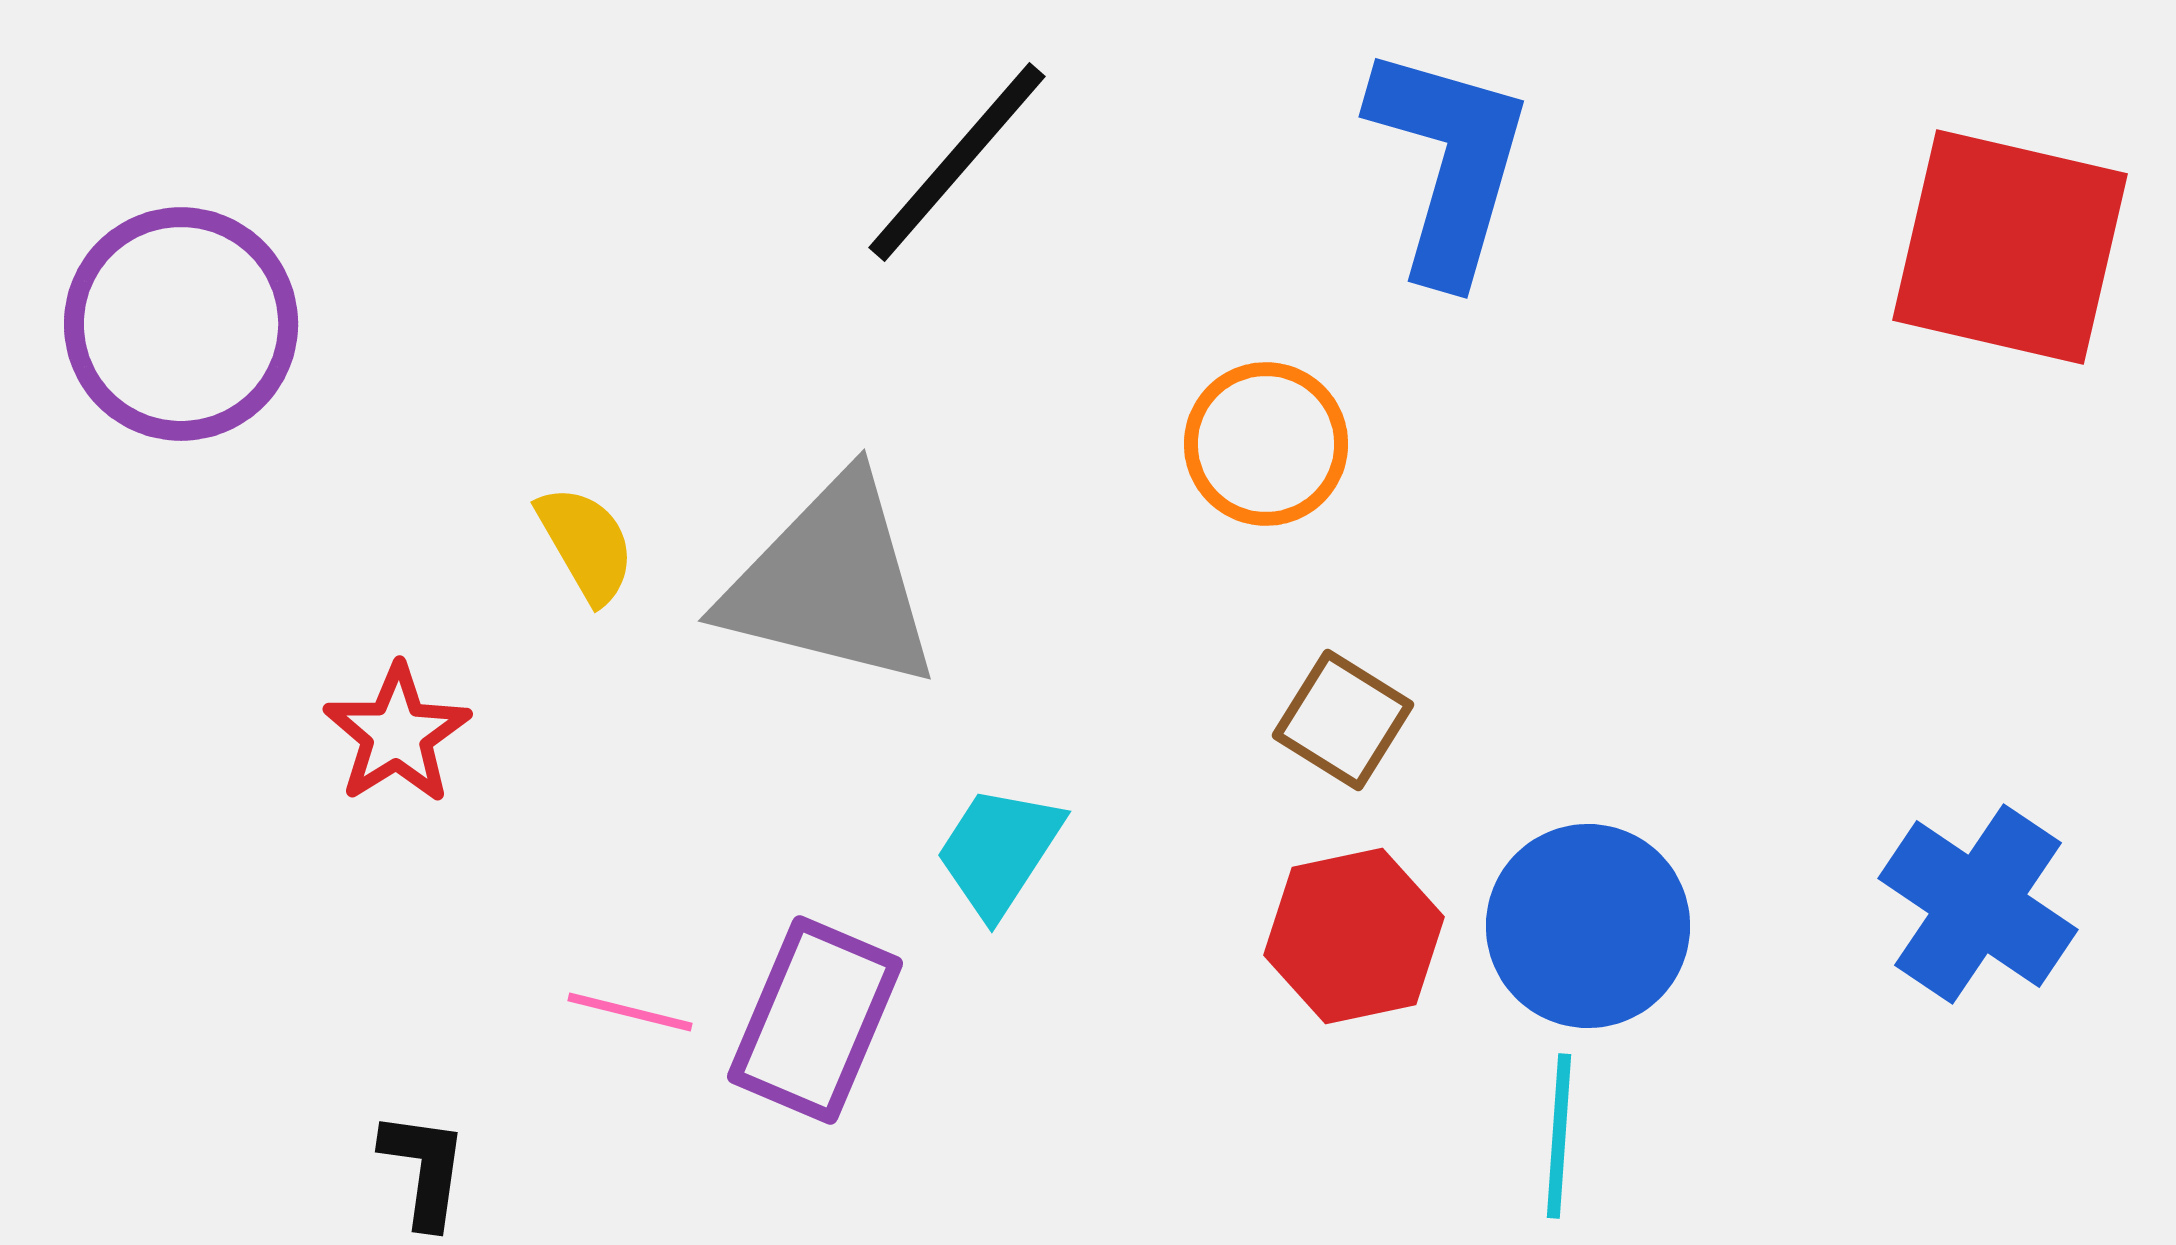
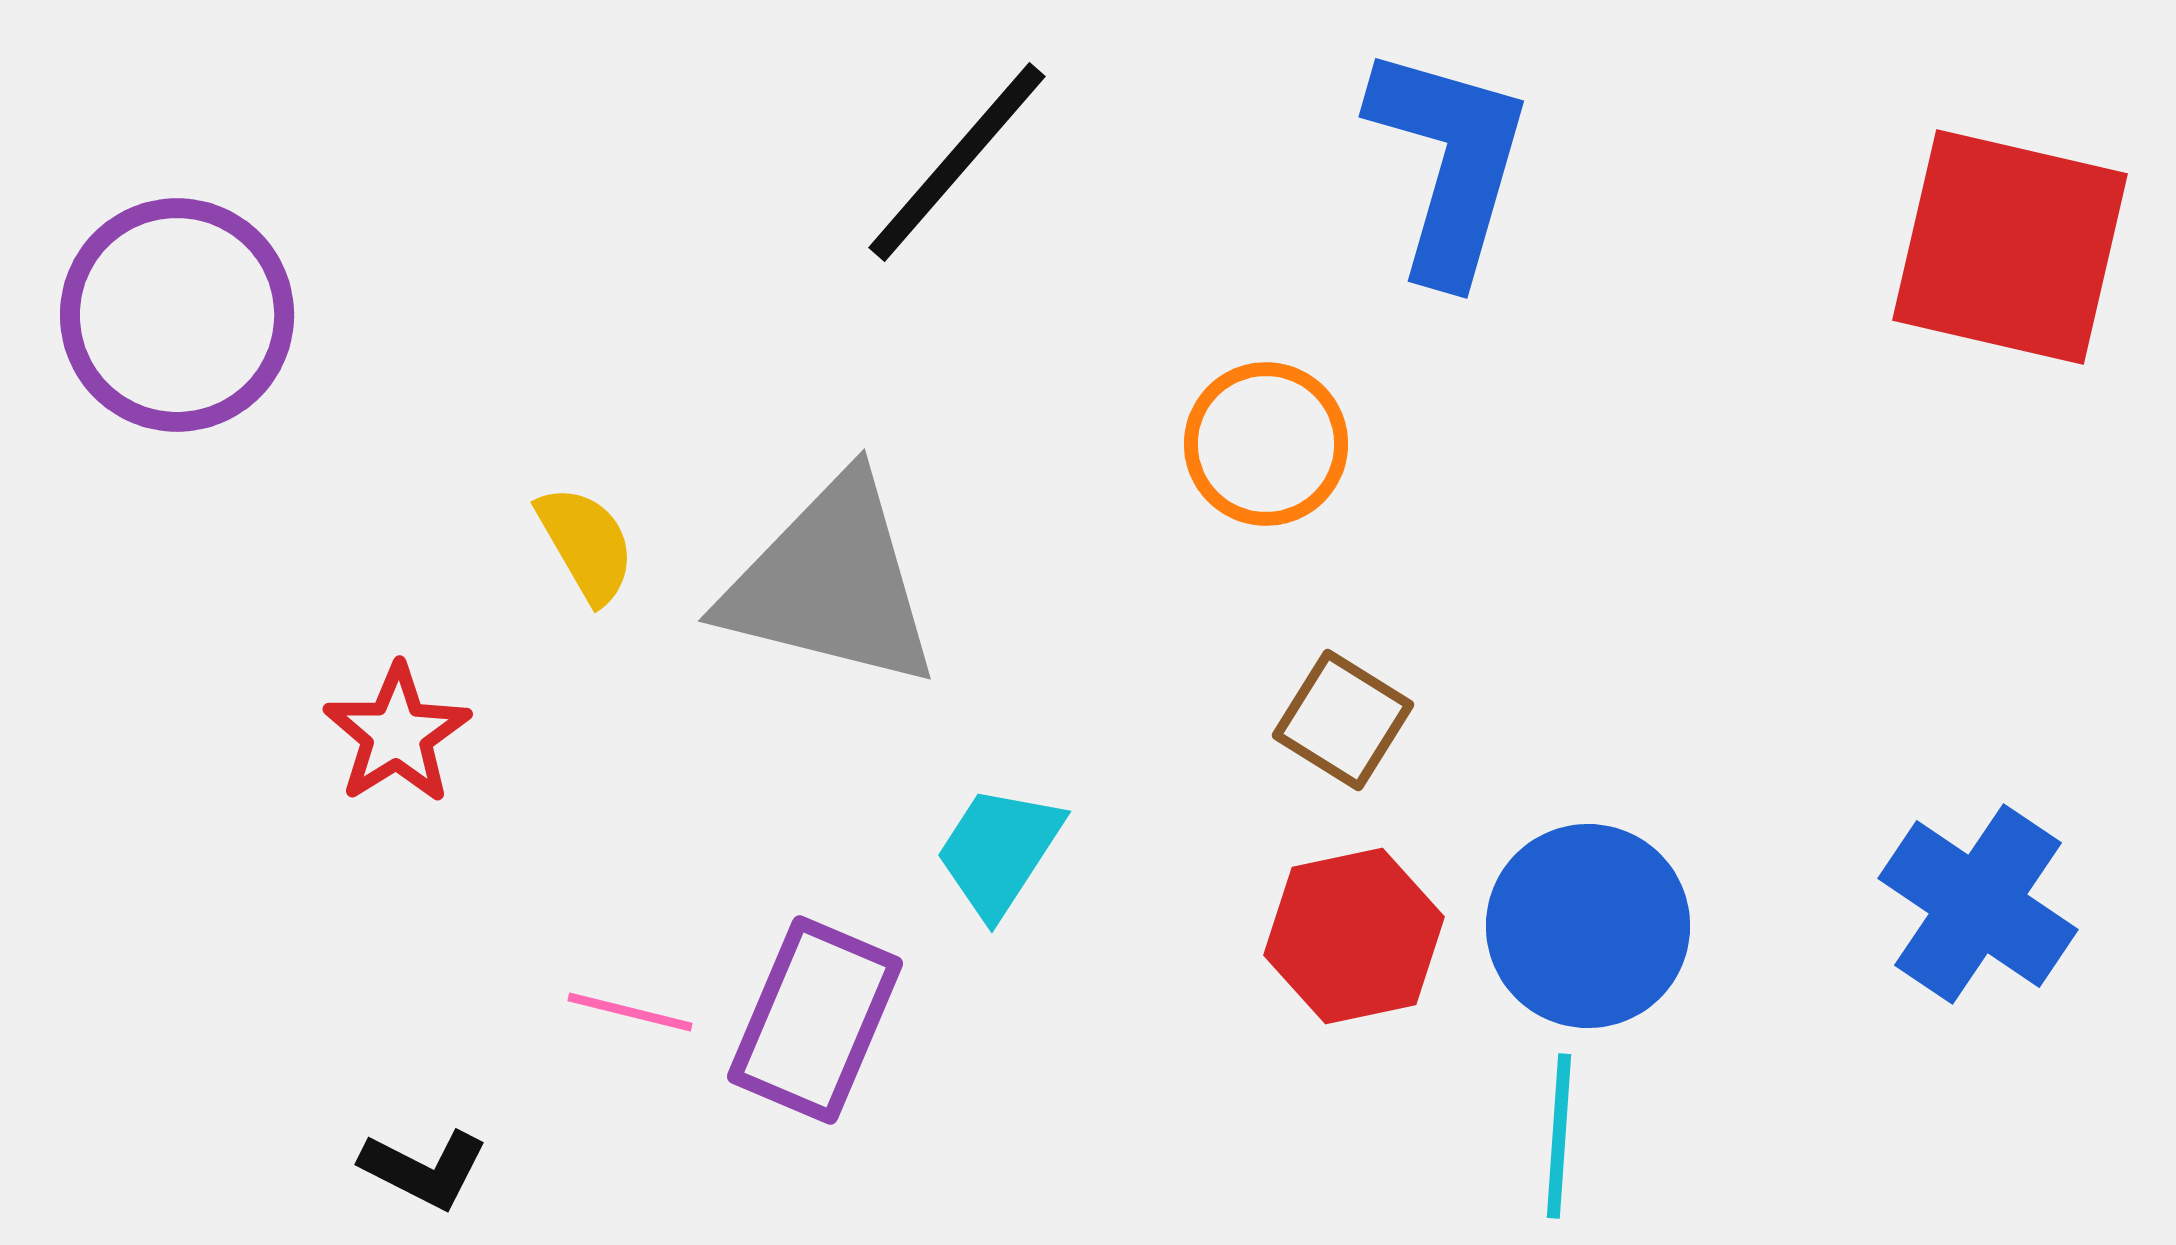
purple circle: moved 4 px left, 9 px up
black L-shape: rotated 109 degrees clockwise
